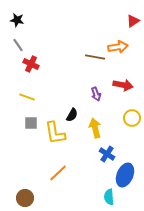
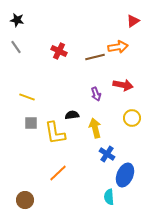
gray line: moved 2 px left, 2 px down
brown line: rotated 24 degrees counterclockwise
red cross: moved 28 px right, 13 px up
black semicircle: rotated 128 degrees counterclockwise
brown circle: moved 2 px down
